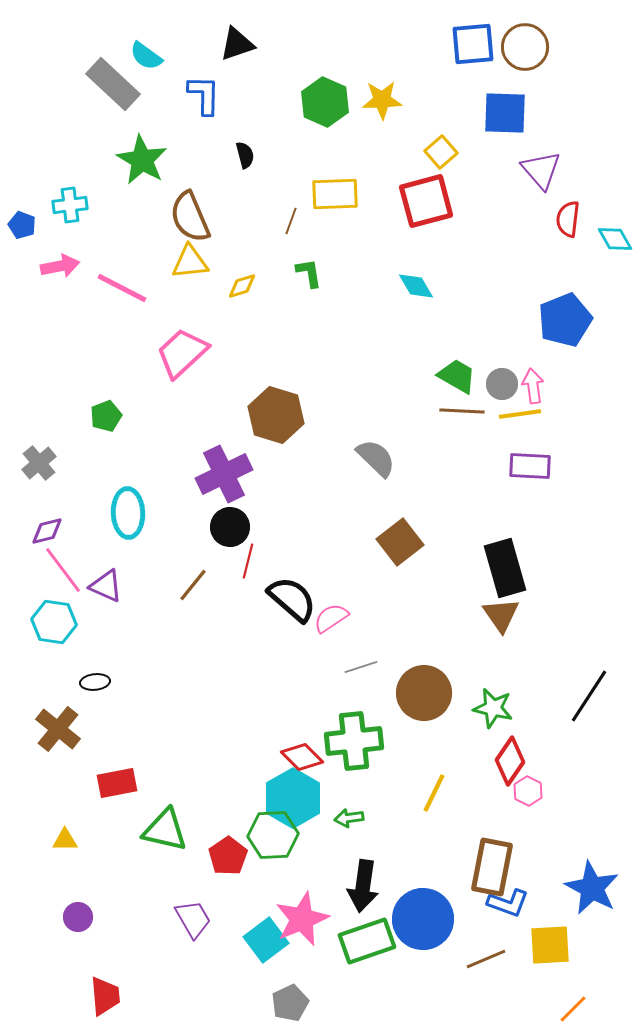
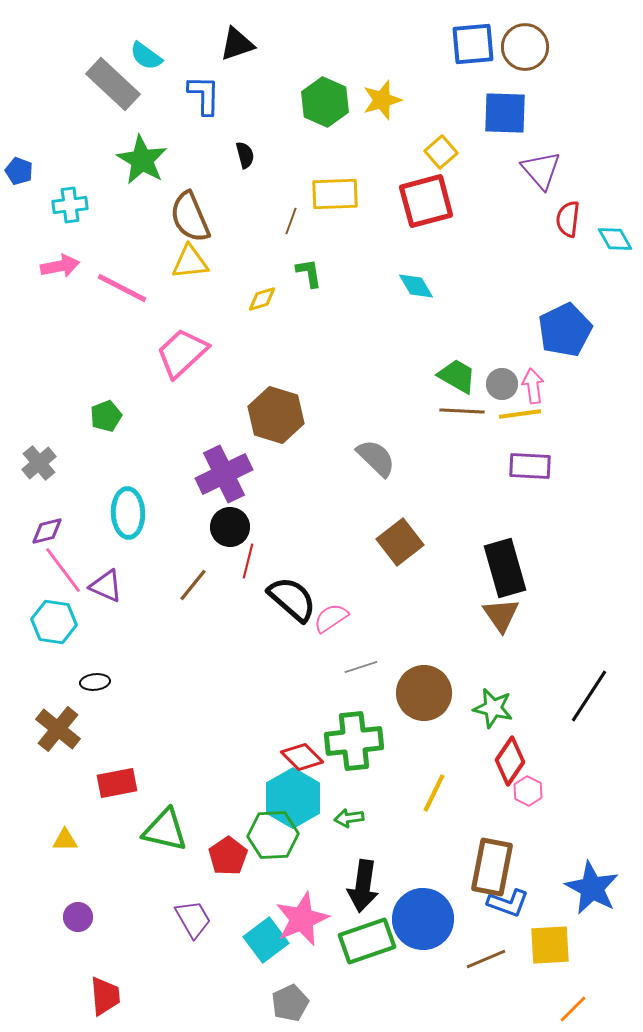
yellow star at (382, 100): rotated 15 degrees counterclockwise
blue pentagon at (22, 225): moved 3 px left, 54 px up
yellow diamond at (242, 286): moved 20 px right, 13 px down
blue pentagon at (565, 320): moved 10 px down; rotated 4 degrees counterclockwise
